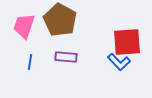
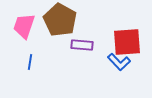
purple rectangle: moved 16 px right, 12 px up
